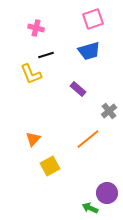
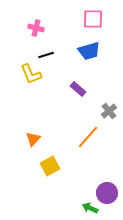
pink square: rotated 20 degrees clockwise
orange line: moved 2 px up; rotated 10 degrees counterclockwise
